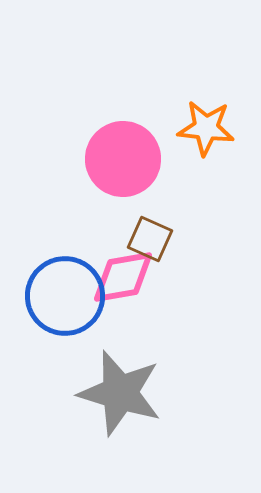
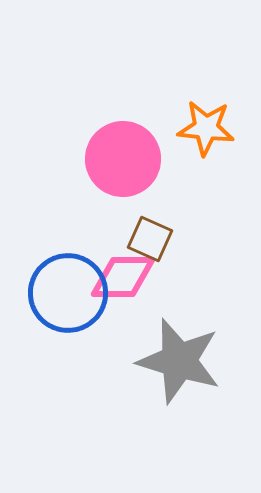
pink diamond: rotated 10 degrees clockwise
blue circle: moved 3 px right, 3 px up
gray star: moved 59 px right, 32 px up
